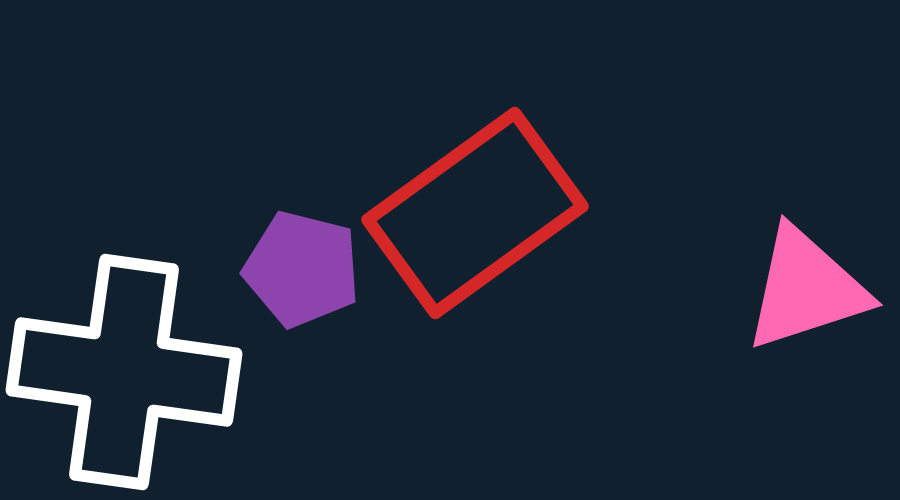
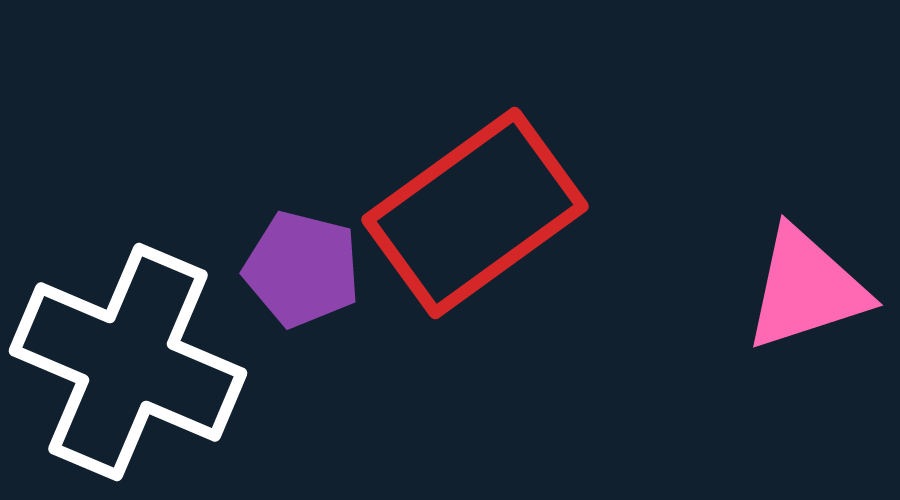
white cross: moved 4 px right, 10 px up; rotated 15 degrees clockwise
